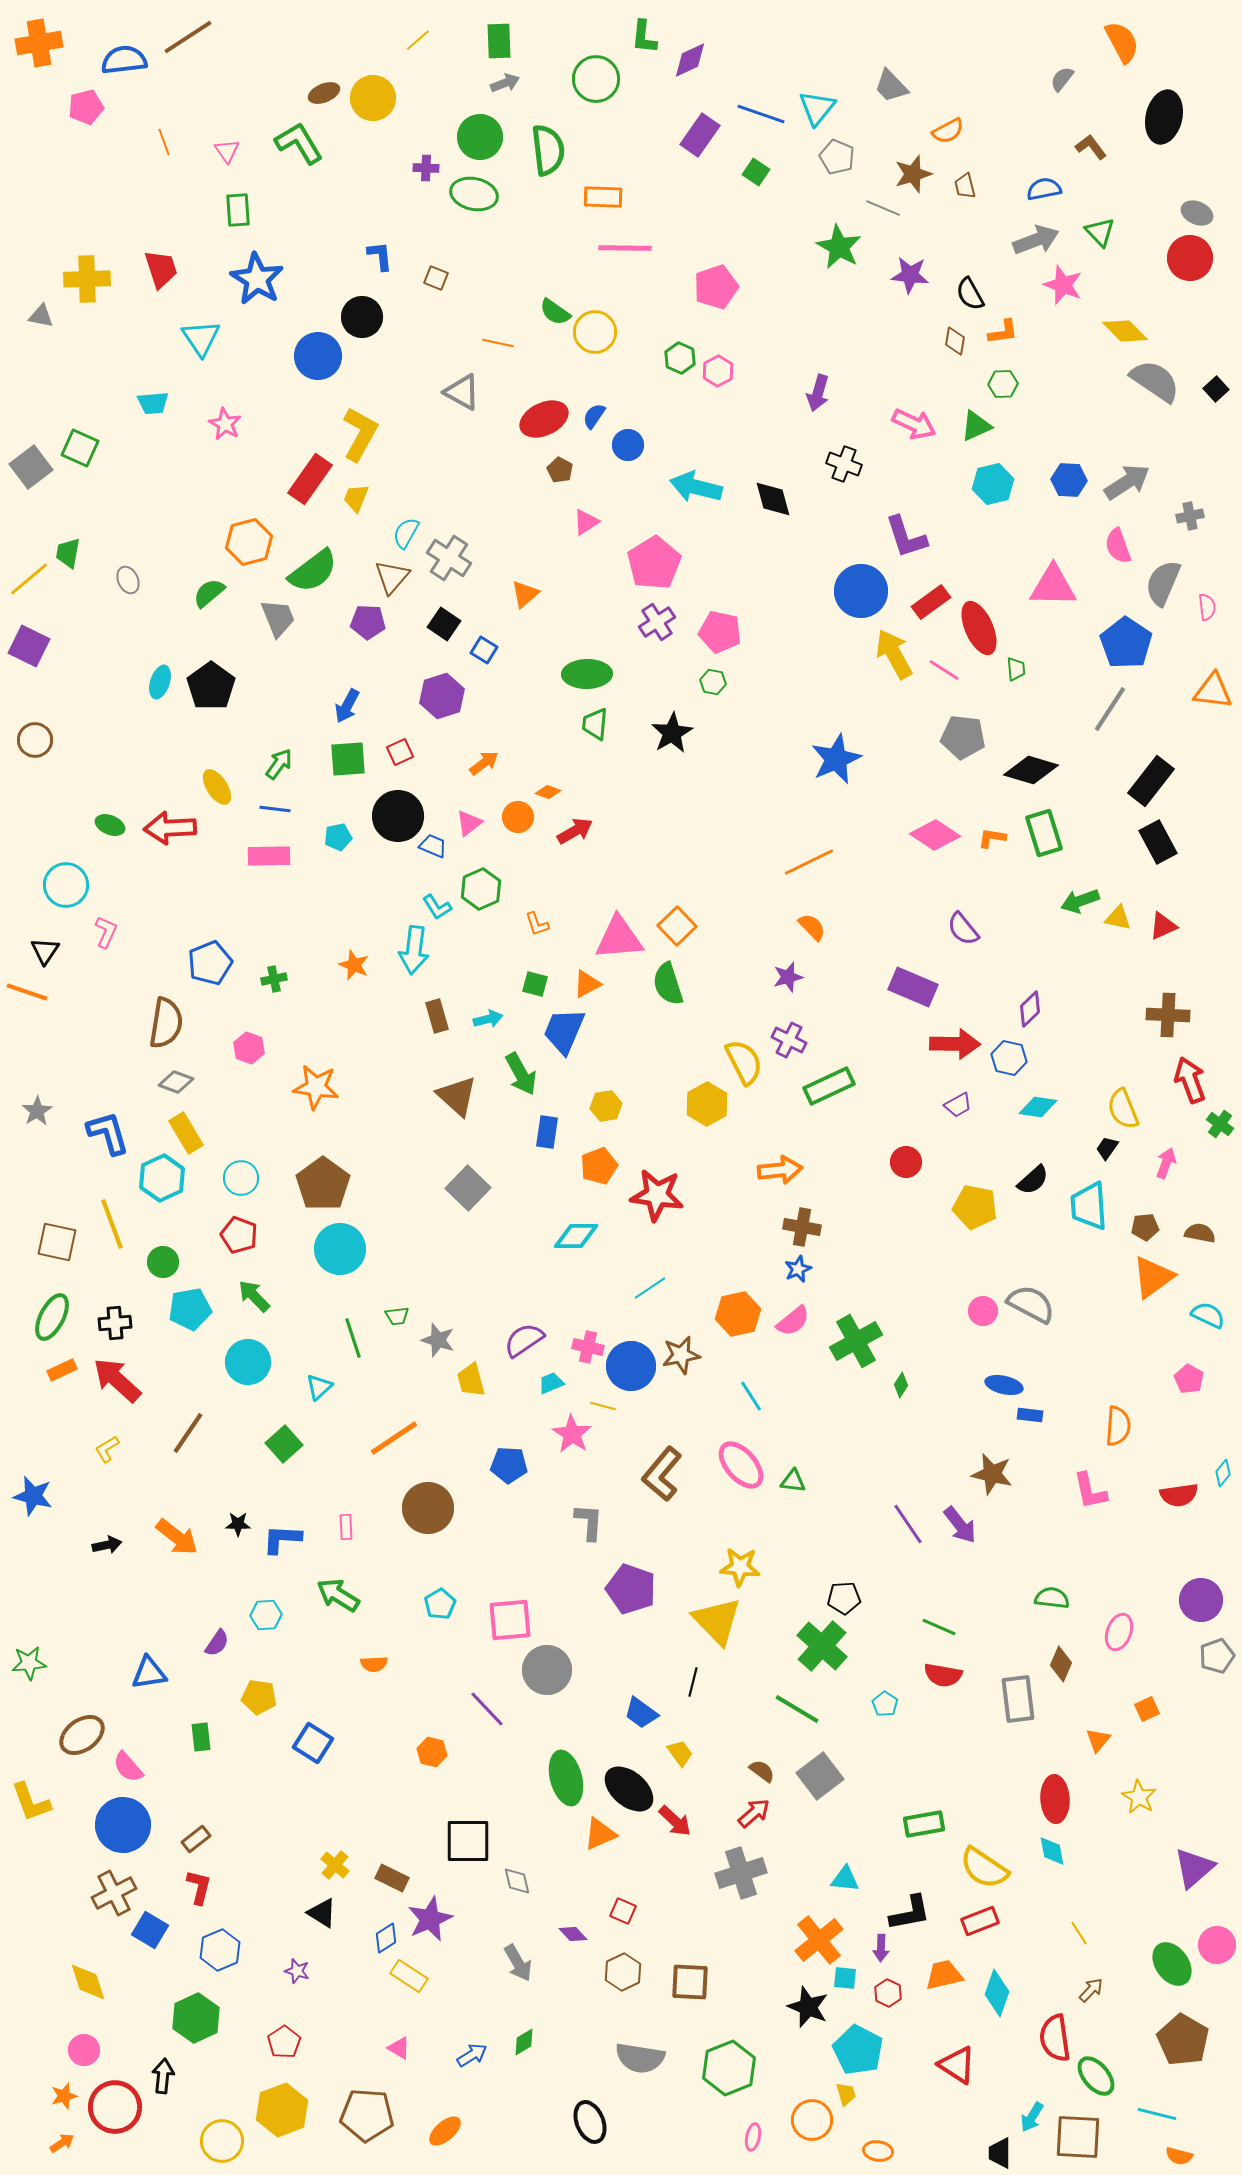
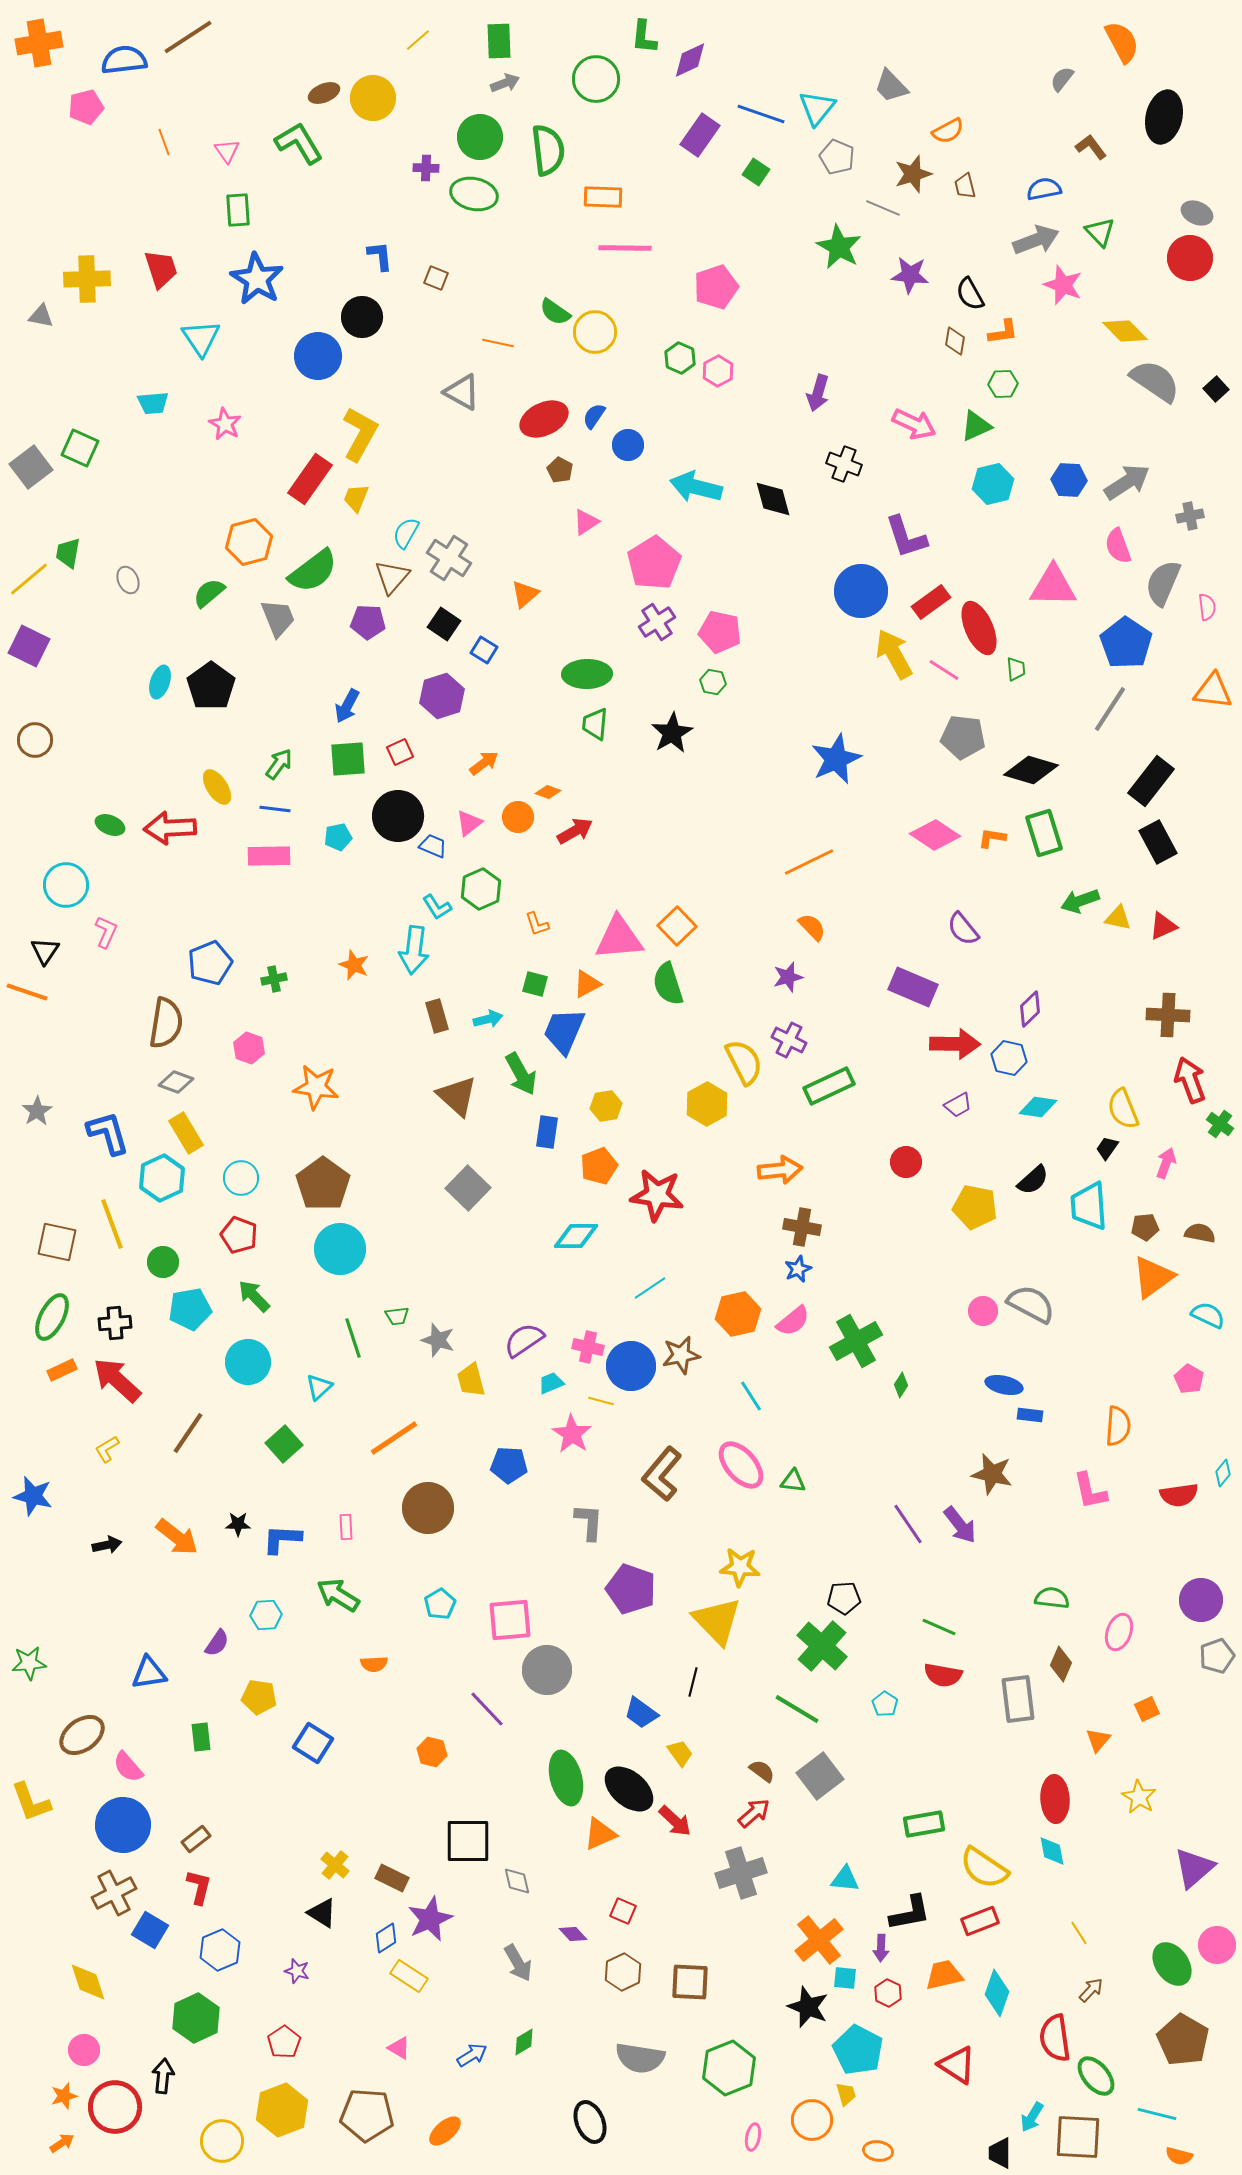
yellow line at (603, 1406): moved 2 px left, 5 px up
